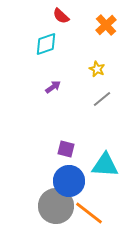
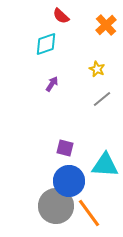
purple arrow: moved 1 px left, 3 px up; rotated 21 degrees counterclockwise
purple square: moved 1 px left, 1 px up
orange line: rotated 16 degrees clockwise
